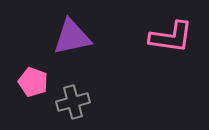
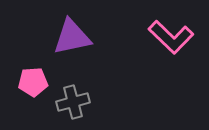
pink L-shape: rotated 36 degrees clockwise
pink pentagon: rotated 24 degrees counterclockwise
